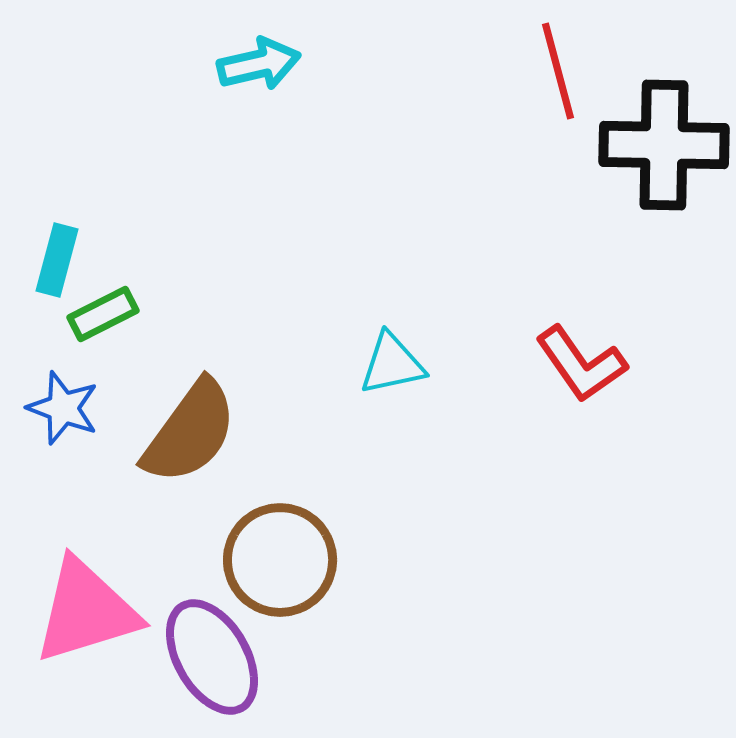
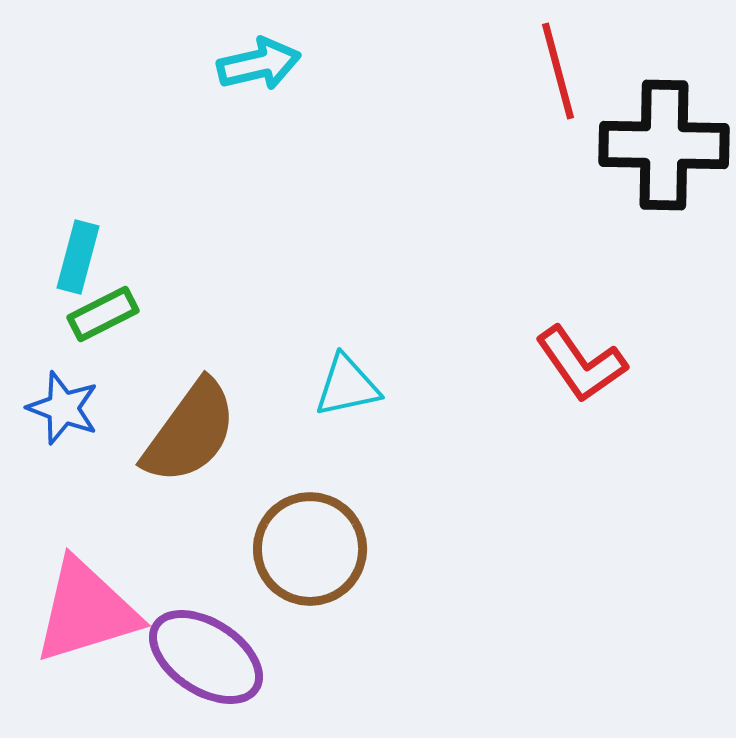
cyan rectangle: moved 21 px right, 3 px up
cyan triangle: moved 45 px left, 22 px down
brown circle: moved 30 px right, 11 px up
purple ellipse: moved 6 px left; rotated 27 degrees counterclockwise
